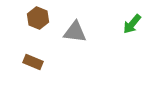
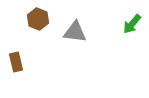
brown hexagon: moved 1 px down
brown rectangle: moved 17 px left; rotated 54 degrees clockwise
